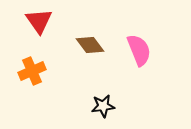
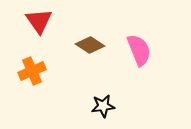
brown diamond: rotated 20 degrees counterclockwise
